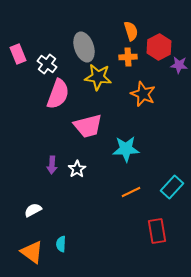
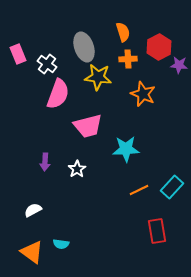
orange semicircle: moved 8 px left, 1 px down
orange cross: moved 2 px down
purple arrow: moved 7 px left, 3 px up
orange line: moved 8 px right, 2 px up
cyan semicircle: rotated 84 degrees counterclockwise
